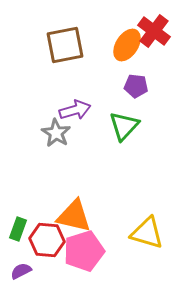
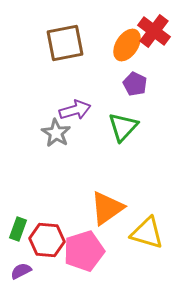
brown square: moved 2 px up
purple pentagon: moved 1 px left, 2 px up; rotated 20 degrees clockwise
green triangle: moved 1 px left, 1 px down
orange triangle: moved 33 px right, 8 px up; rotated 48 degrees counterclockwise
